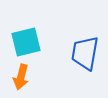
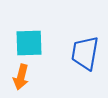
cyan square: moved 3 px right, 1 px down; rotated 12 degrees clockwise
